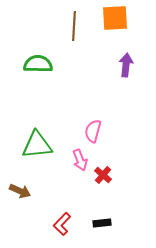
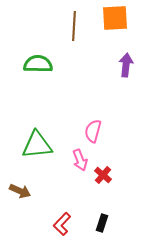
black rectangle: rotated 66 degrees counterclockwise
